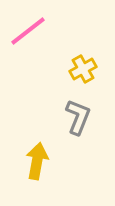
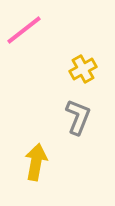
pink line: moved 4 px left, 1 px up
yellow arrow: moved 1 px left, 1 px down
